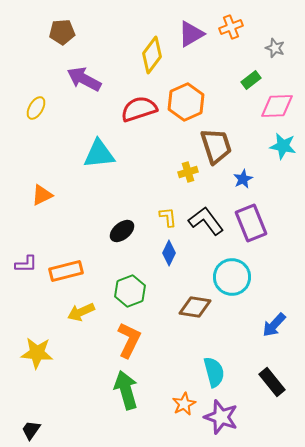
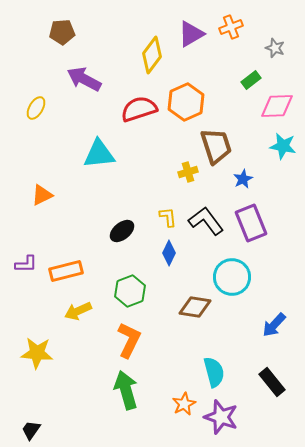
yellow arrow: moved 3 px left, 1 px up
